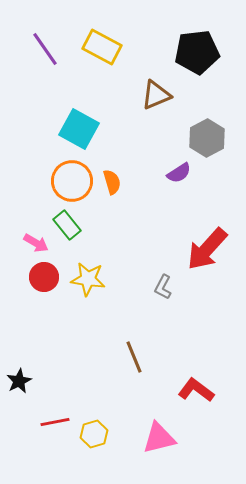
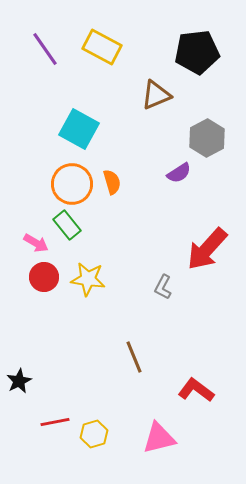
orange circle: moved 3 px down
